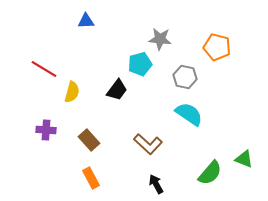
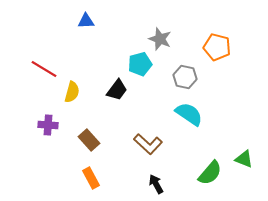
gray star: rotated 15 degrees clockwise
purple cross: moved 2 px right, 5 px up
